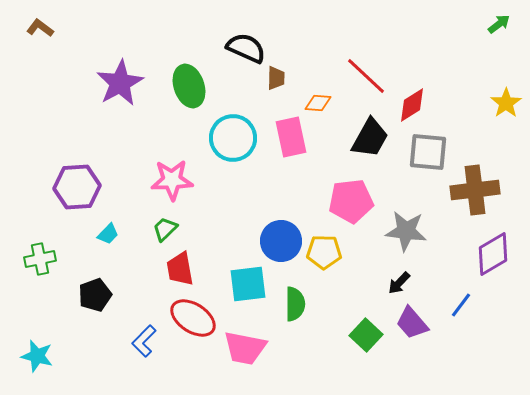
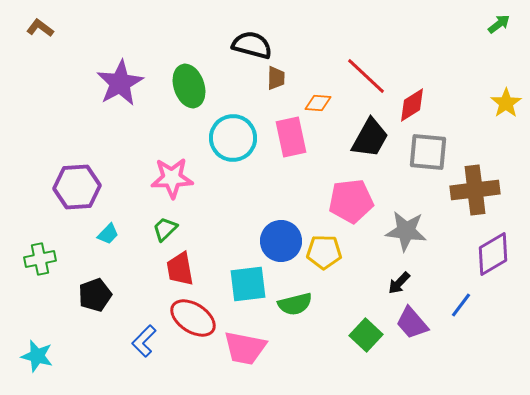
black semicircle: moved 6 px right, 3 px up; rotated 9 degrees counterclockwise
pink star: moved 2 px up
green semicircle: rotated 76 degrees clockwise
